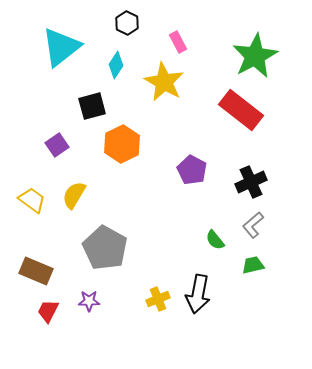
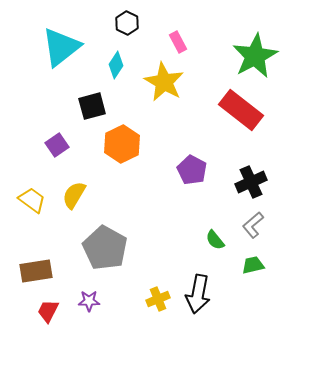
brown rectangle: rotated 32 degrees counterclockwise
